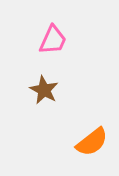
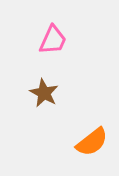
brown star: moved 3 px down
